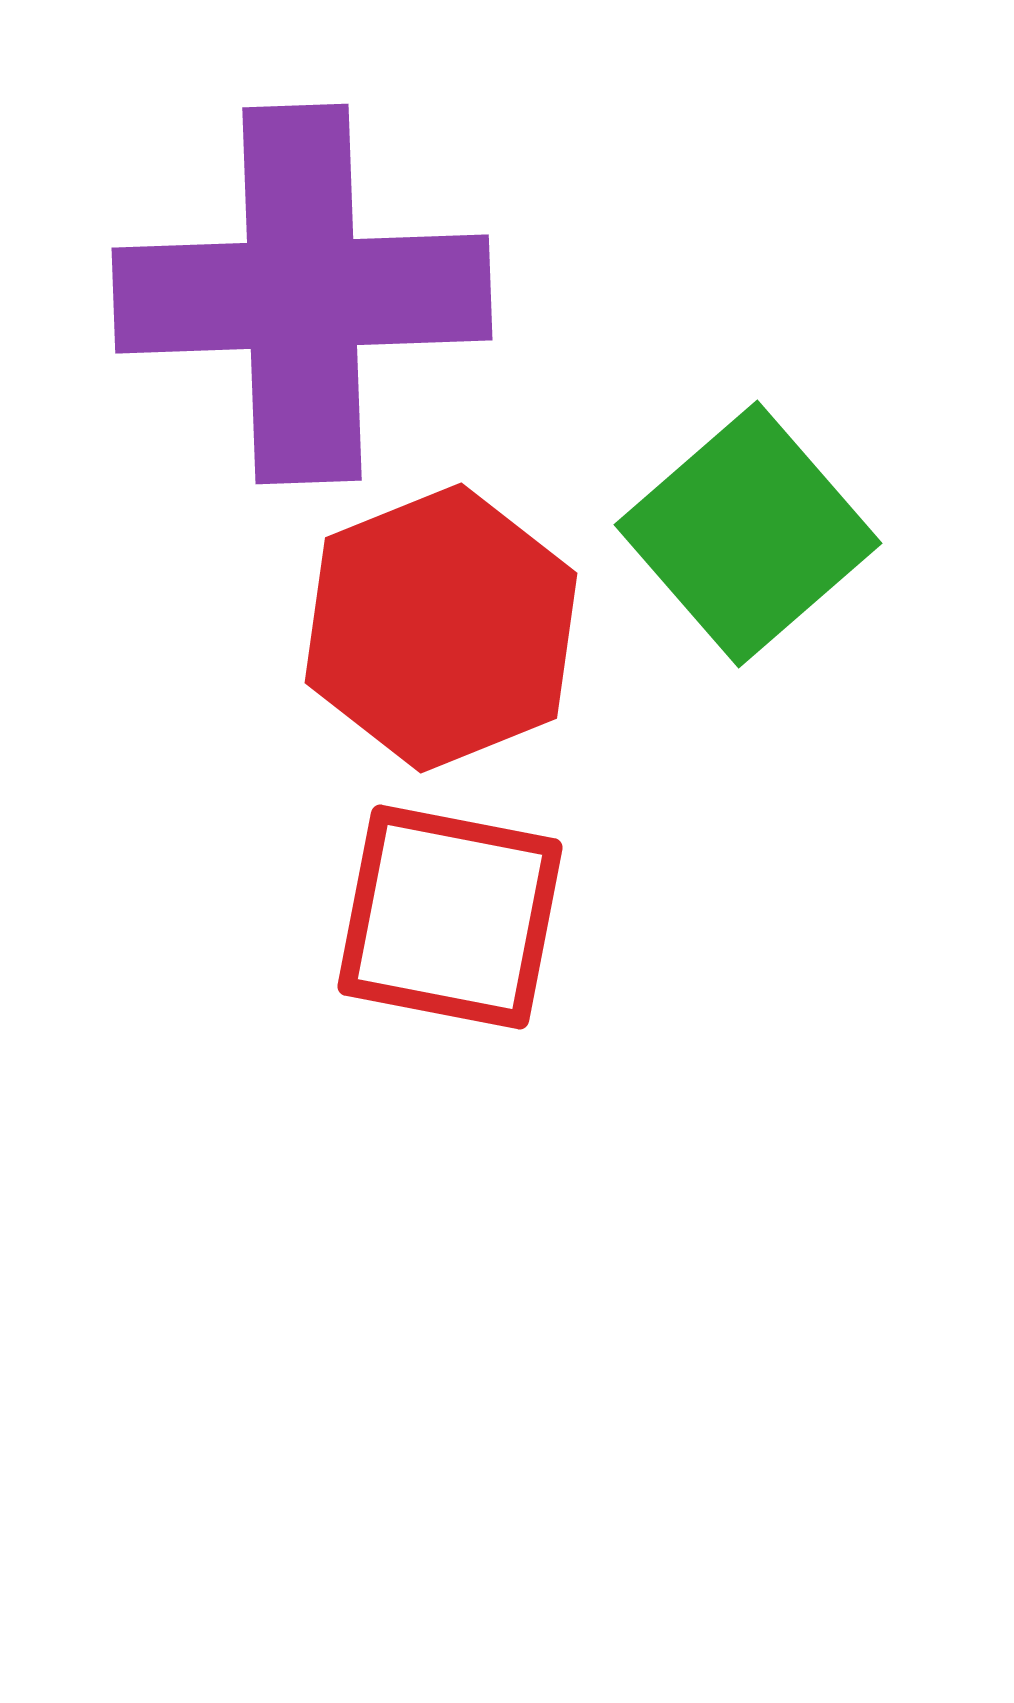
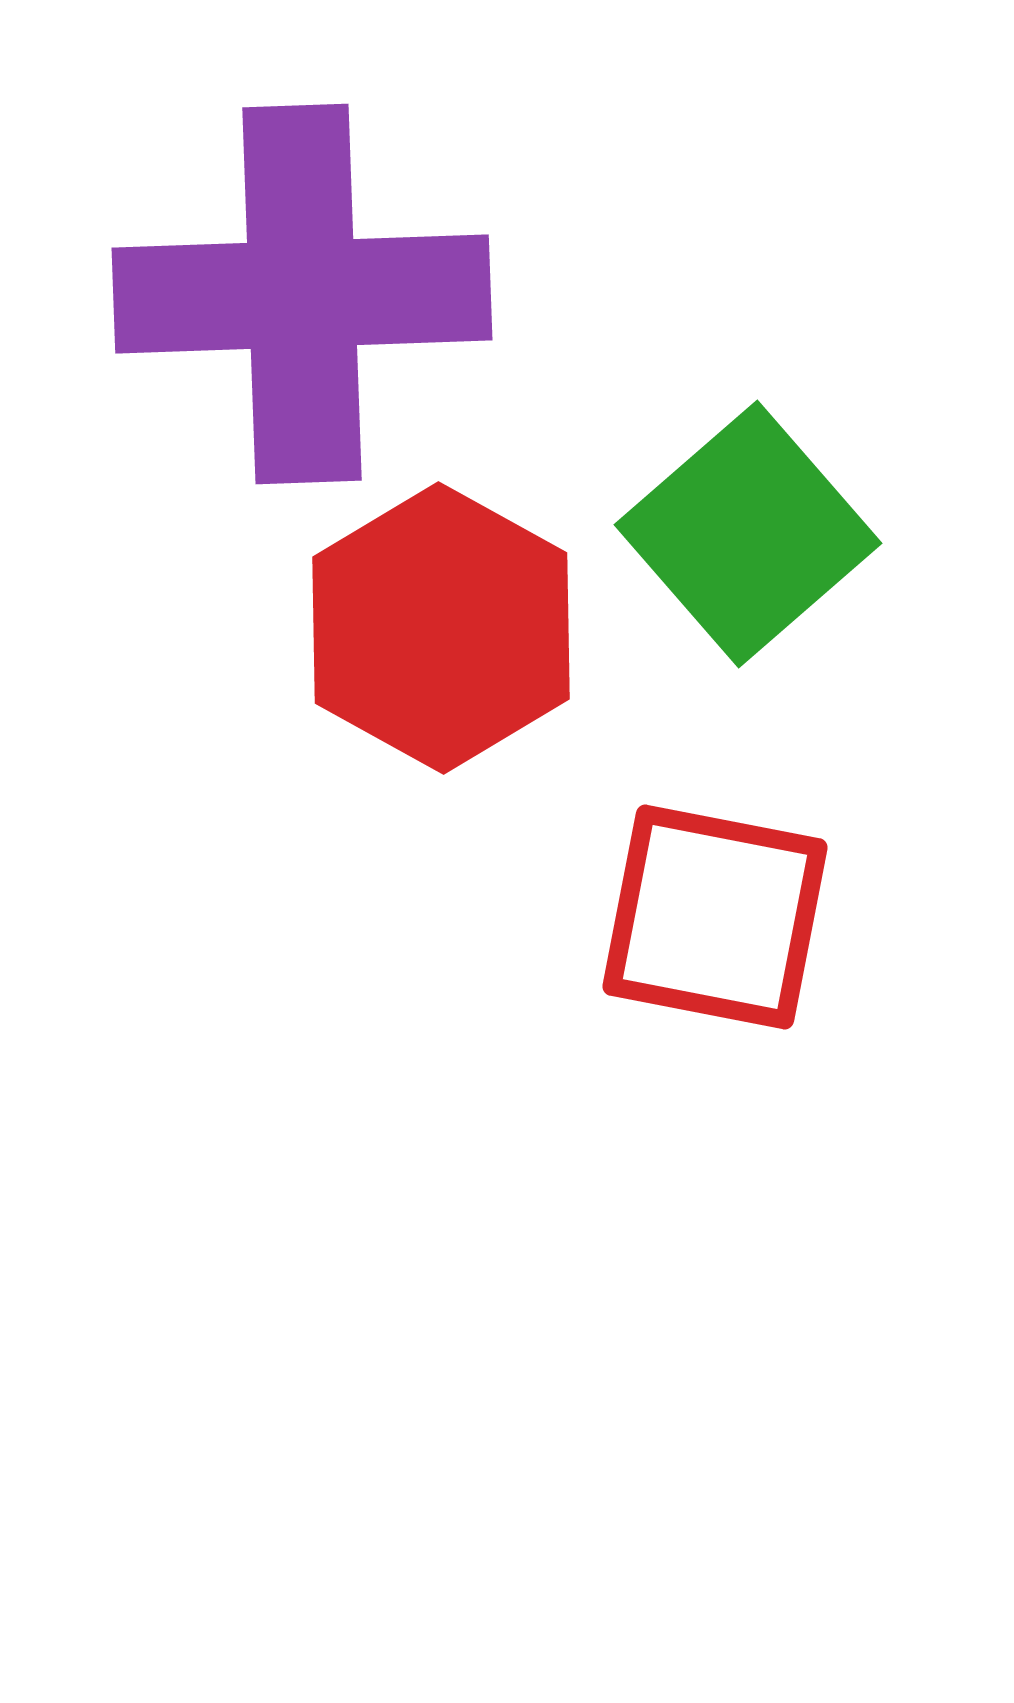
red hexagon: rotated 9 degrees counterclockwise
red square: moved 265 px right
